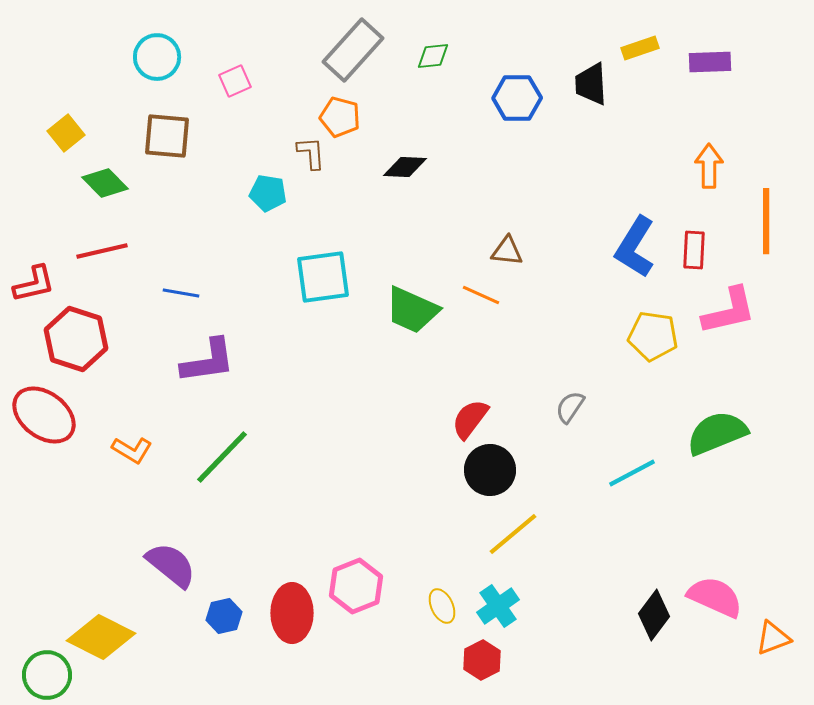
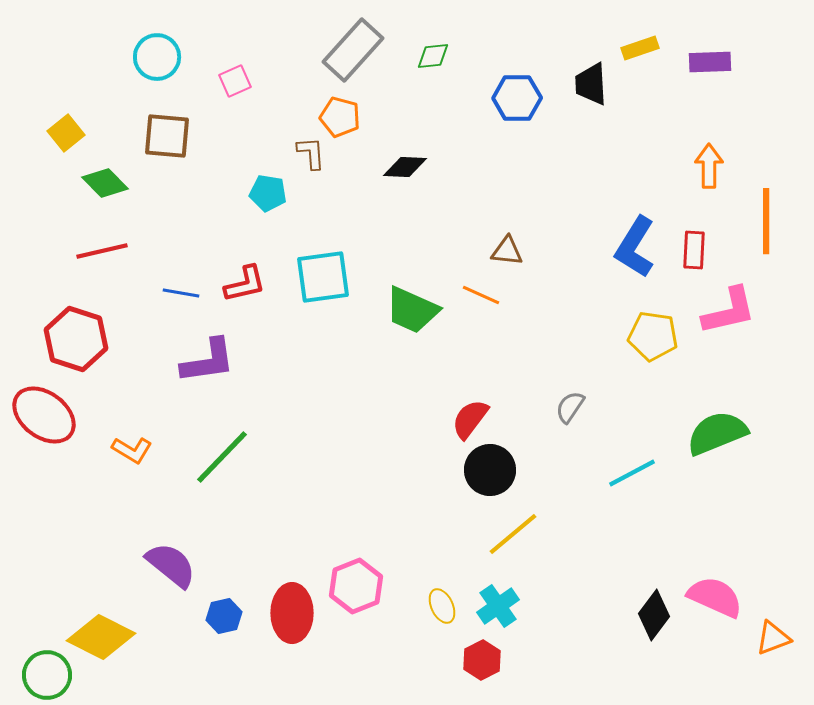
red L-shape at (34, 284): moved 211 px right
